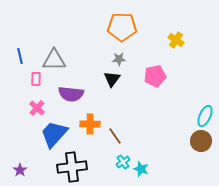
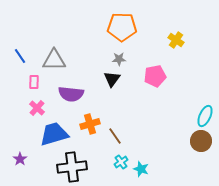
blue line: rotated 21 degrees counterclockwise
pink rectangle: moved 2 px left, 3 px down
orange cross: rotated 18 degrees counterclockwise
blue trapezoid: rotated 32 degrees clockwise
cyan cross: moved 2 px left
purple star: moved 11 px up
